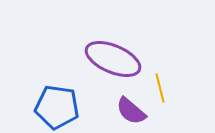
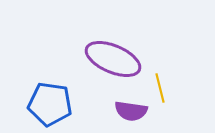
blue pentagon: moved 7 px left, 3 px up
purple semicircle: rotated 32 degrees counterclockwise
